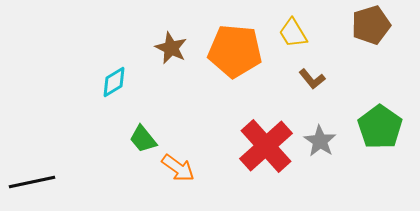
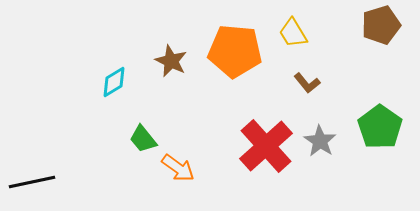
brown pentagon: moved 10 px right
brown star: moved 13 px down
brown L-shape: moved 5 px left, 4 px down
